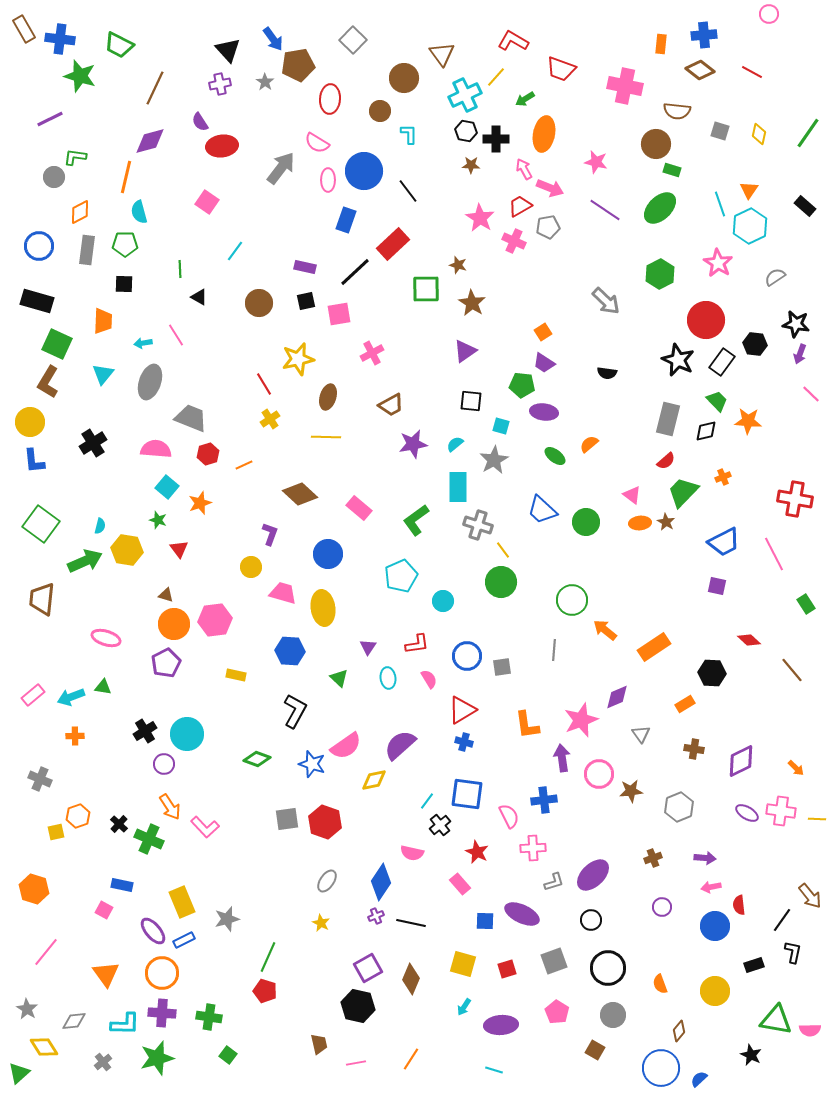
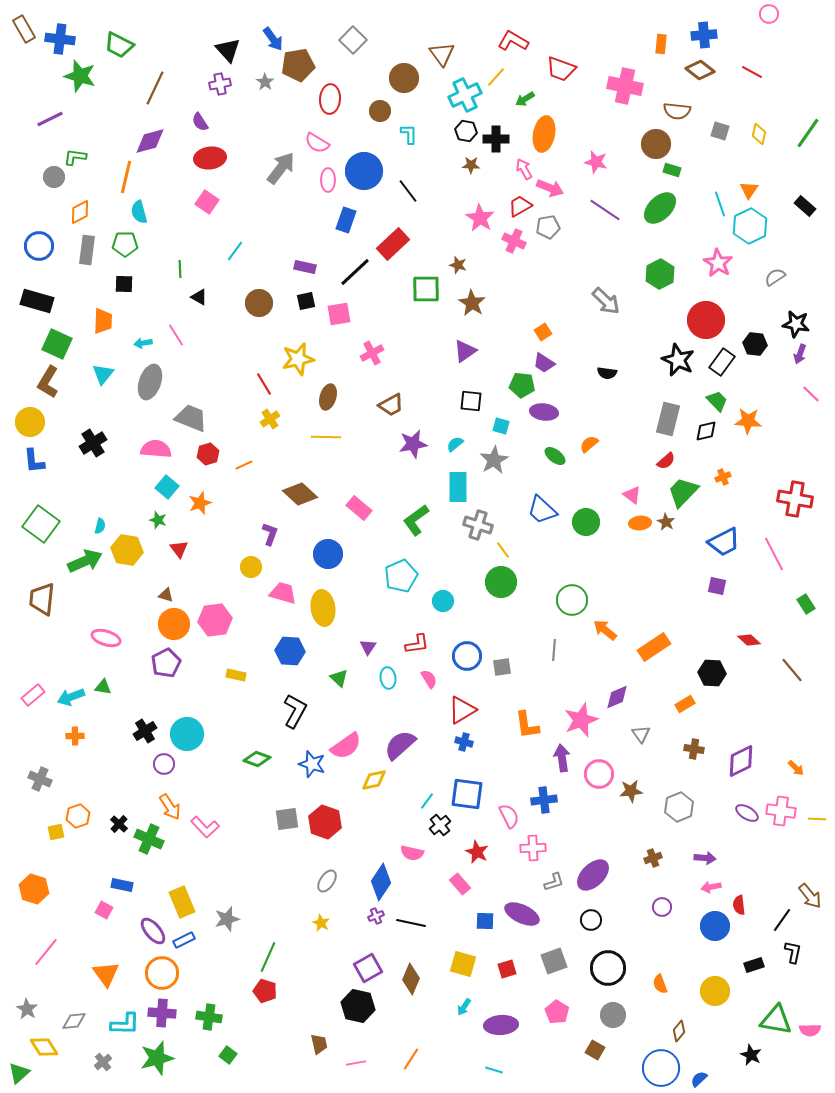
red ellipse at (222, 146): moved 12 px left, 12 px down
